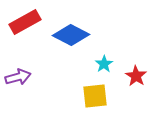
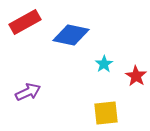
blue diamond: rotated 15 degrees counterclockwise
purple arrow: moved 10 px right, 15 px down; rotated 10 degrees counterclockwise
yellow square: moved 11 px right, 17 px down
